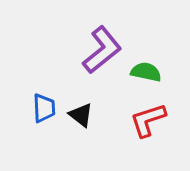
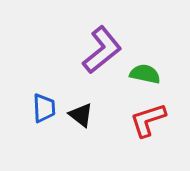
green semicircle: moved 1 px left, 2 px down
